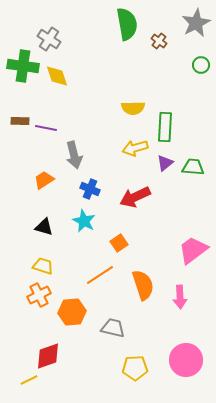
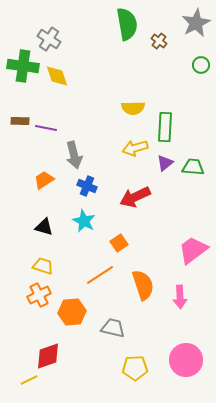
blue cross: moved 3 px left, 3 px up
